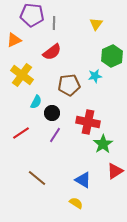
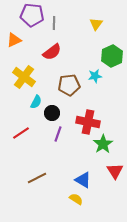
yellow cross: moved 2 px right, 2 px down
purple line: moved 3 px right, 1 px up; rotated 14 degrees counterclockwise
red triangle: rotated 30 degrees counterclockwise
brown line: rotated 66 degrees counterclockwise
yellow semicircle: moved 4 px up
